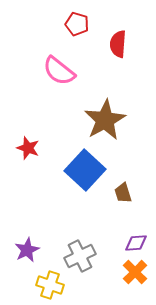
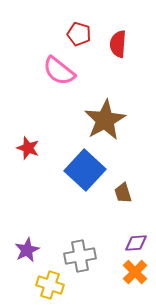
red pentagon: moved 2 px right, 10 px down
gray cross: rotated 16 degrees clockwise
